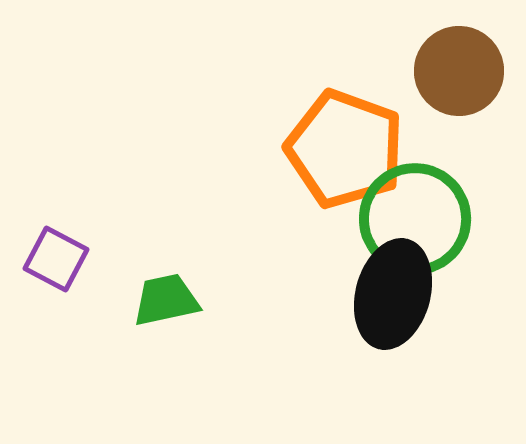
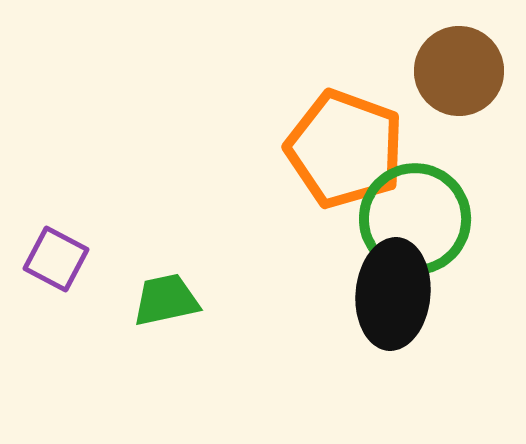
black ellipse: rotated 10 degrees counterclockwise
